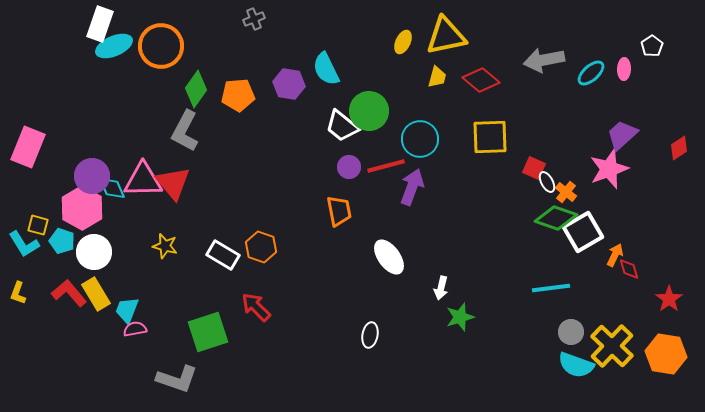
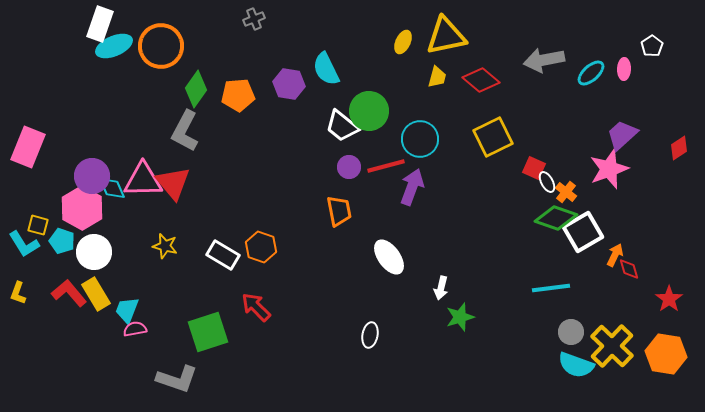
yellow square at (490, 137): moved 3 px right; rotated 24 degrees counterclockwise
